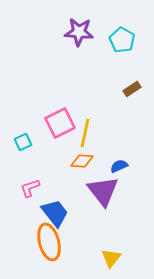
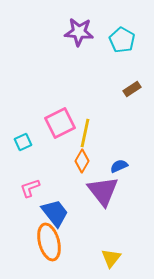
orange diamond: rotated 65 degrees counterclockwise
